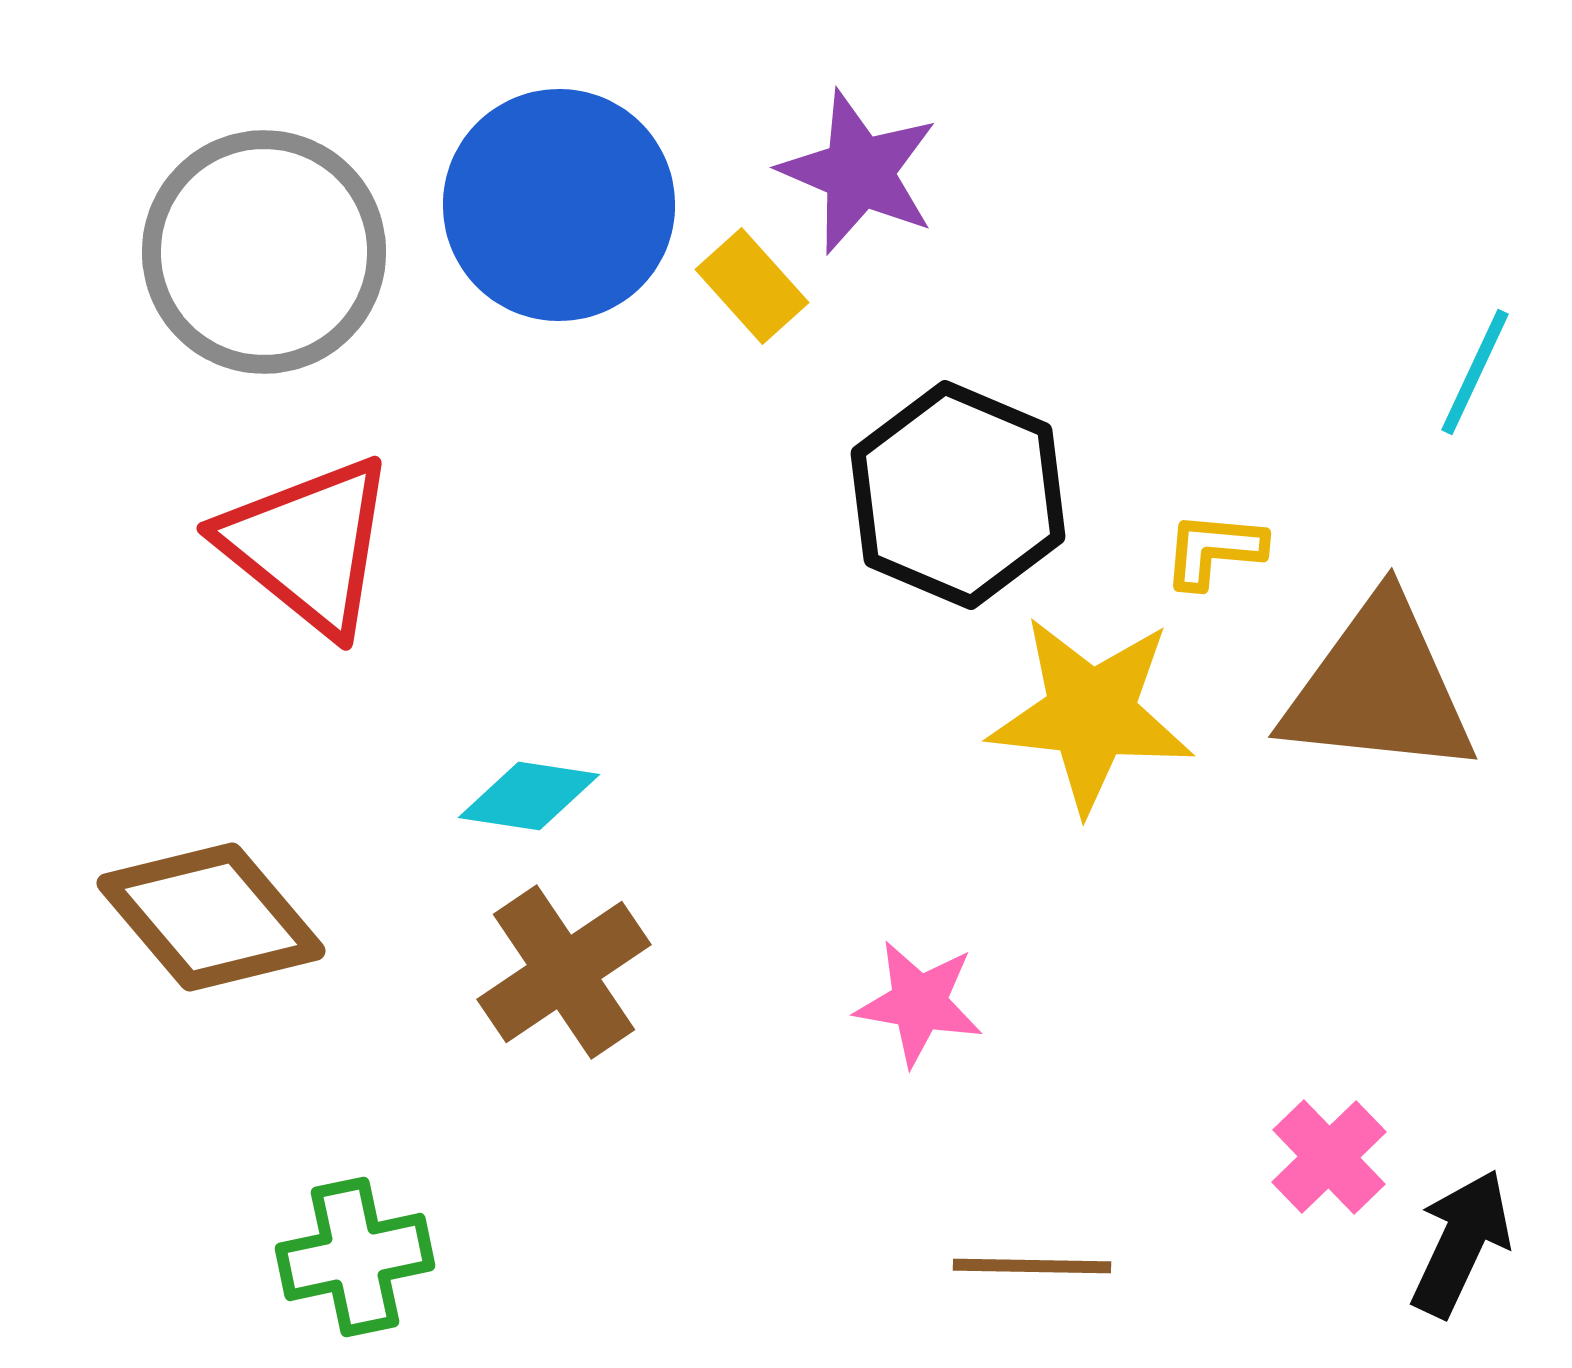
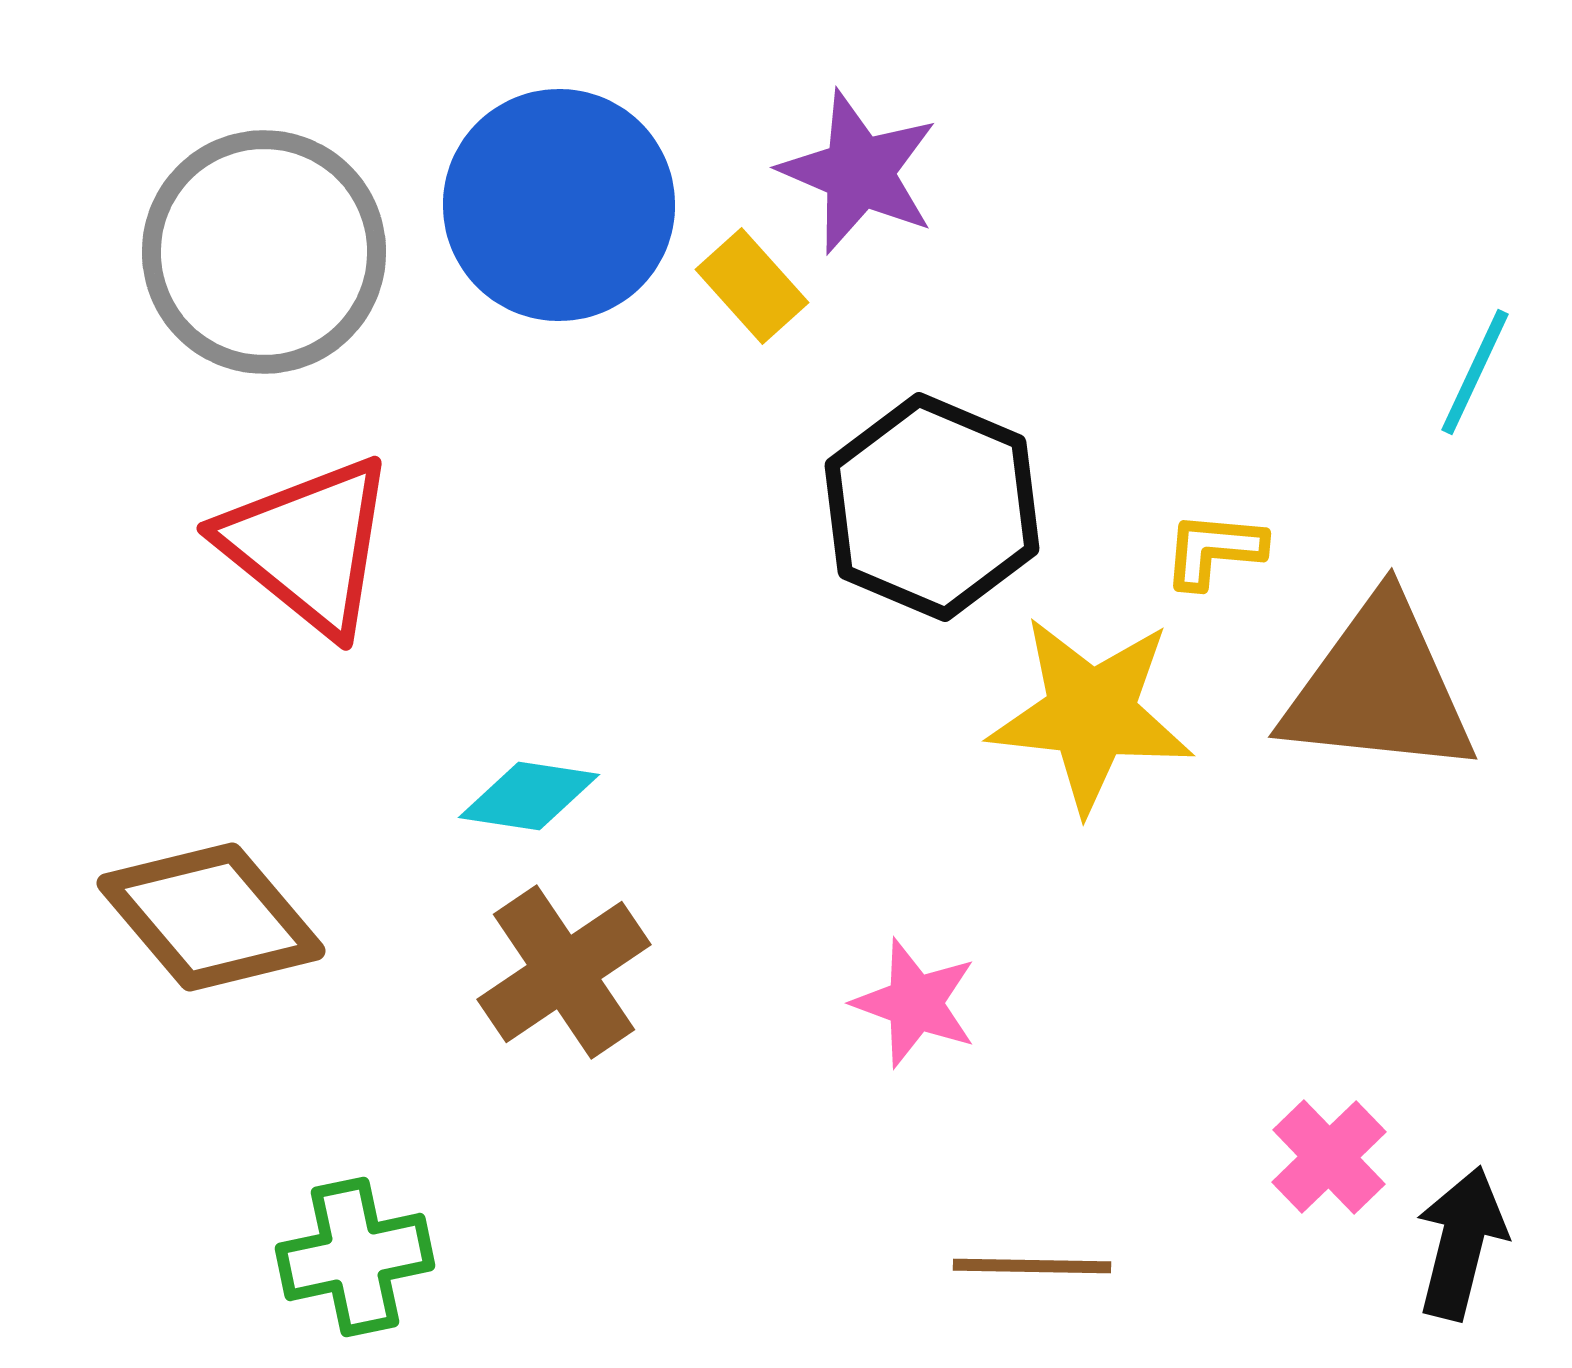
black hexagon: moved 26 px left, 12 px down
pink star: moved 4 px left; rotated 10 degrees clockwise
black arrow: rotated 11 degrees counterclockwise
